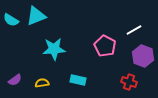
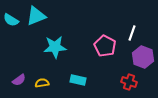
white line: moved 2 px left, 3 px down; rotated 42 degrees counterclockwise
cyan star: moved 1 px right, 2 px up
purple hexagon: moved 1 px down
purple semicircle: moved 4 px right
